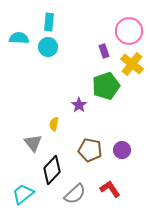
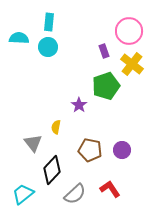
yellow semicircle: moved 2 px right, 3 px down
